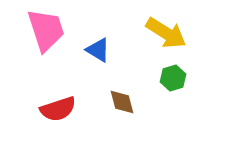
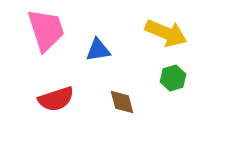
yellow arrow: rotated 9 degrees counterclockwise
blue triangle: rotated 40 degrees counterclockwise
red semicircle: moved 2 px left, 10 px up
